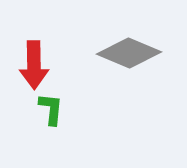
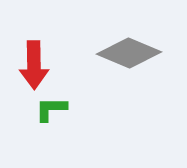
green L-shape: rotated 96 degrees counterclockwise
